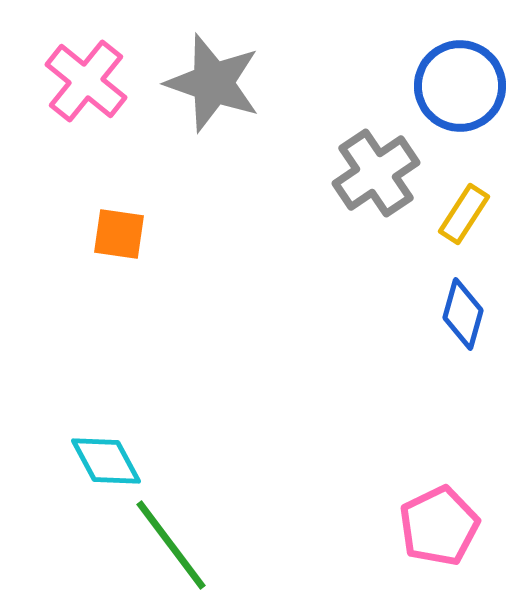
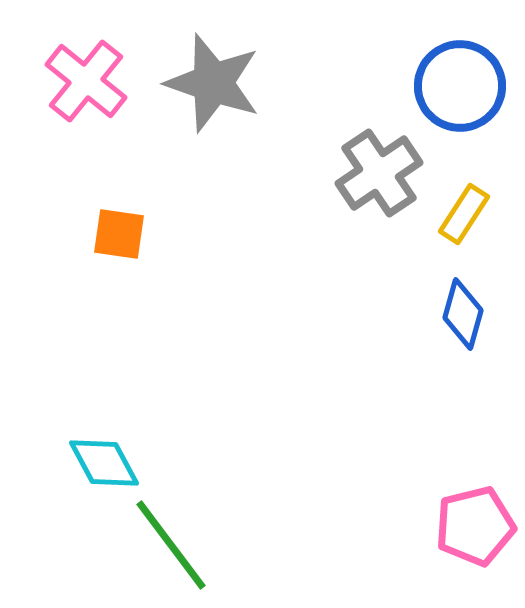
gray cross: moved 3 px right
cyan diamond: moved 2 px left, 2 px down
pink pentagon: moved 36 px right; rotated 12 degrees clockwise
